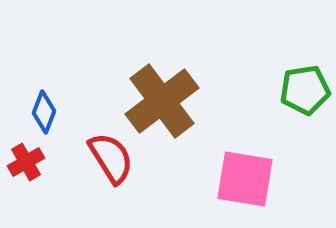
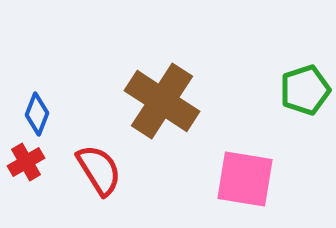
green pentagon: rotated 9 degrees counterclockwise
brown cross: rotated 20 degrees counterclockwise
blue diamond: moved 7 px left, 2 px down
red semicircle: moved 12 px left, 12 px down
